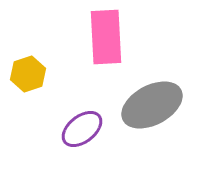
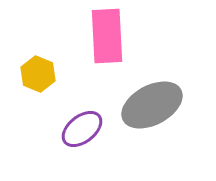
pink rectangle: moved 1 px right, 1 px up
yellow hexagon: moved 10 px right; rotated 20 degrees counterclockwise
